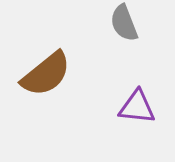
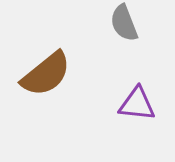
purple triangle: moved 3 px up
